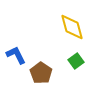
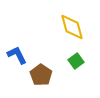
blue L-shape: moved 1 px right
brown pentagon: moved 2 px down
